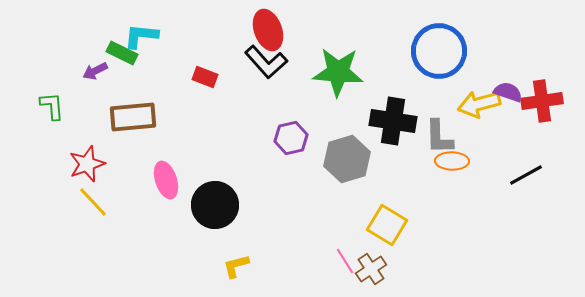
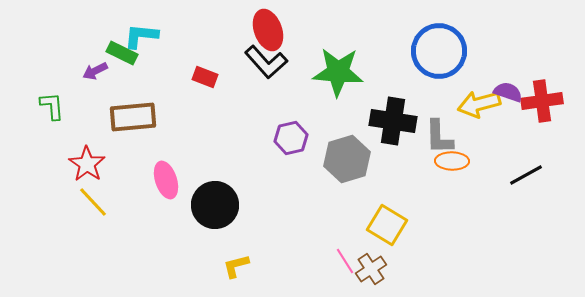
red star: rotated 18 degrees counterclockwise
